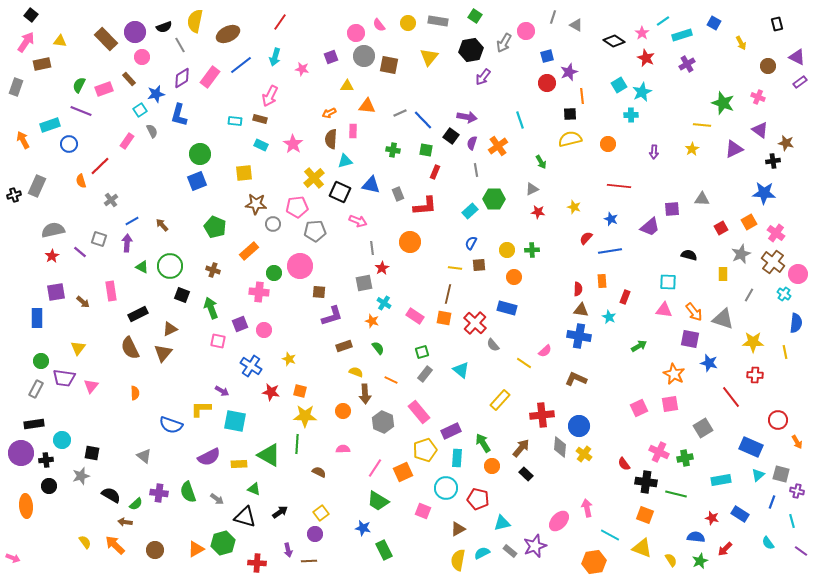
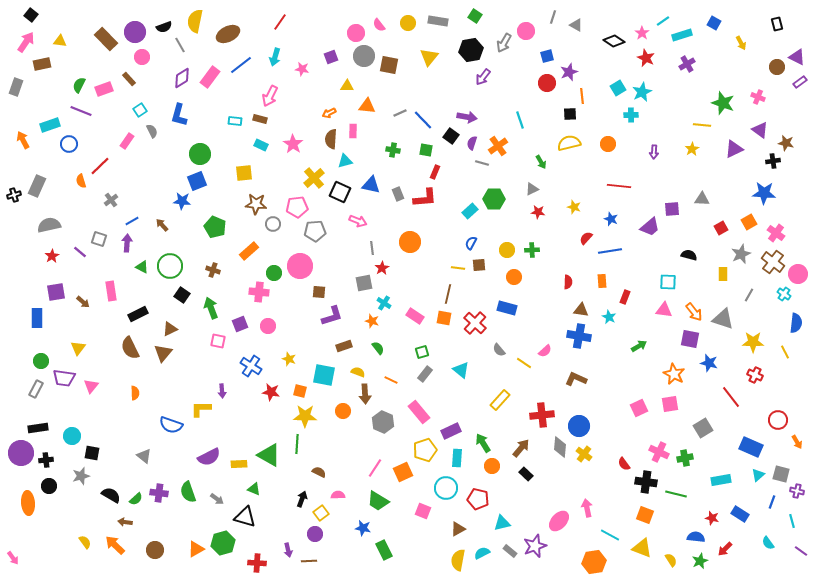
brown circle at (768, 66): moved 9 px right, 1 px down
cyan square at (619, 85): moved 1 px left, 3 px down
blue star at (156, 94): moved 26 px right, 107 px down; rotated 18 degrees clockwise
yellow semicircle at (570, 139): moved 1 px left, 4 px down
gray line at (476, 170): moved 6 px right, 7 px up; rotated 64 degrees counterclockwise
red L-shape at (425, 206): moved 8 px up
gray semicircle at (53, 230): moved 4 px left, 5 px up
yellow line at (455, 268): moved 3 px right
red semicircle at (578, 289): moved 10 px left, 7 px up
black square at (182, 295): rotated 14 degrees clockwise
pink circle at (264, 330): moved 4 px right, 4 px up
gray semicircle at (493, 345): moved 6 px right, 5 px down
yellow line at (785, 352): rotated 16 degrees counterclockwise
yellow semicircle at (356, 372): moved 2 px right
red cross at (755, 375): rotated 21 degrees clockwise
purple arrow at (222, 391): rotated 56 degrees clockwise
cyan square at (235, 421): moved 89 px right, 46 px up
black rectangle at (34, 424): moved 4 px right, 4 px down
cyan circle at (62, 440): moved 10 px right, 4 px up
pink semicircle at (343, 449): moved 5 px left, 46 px down
green semicircle at (136, 504): moved 5 px up
orange ellipse at (26, 506): moved 2 px right, 3 px up
black arrow at (280, 512): moved 22 px right, 13 px up; rotated 35 degrees counterclockwise
pink arrow at (13, 558): rotated 32 degrees clockwise
